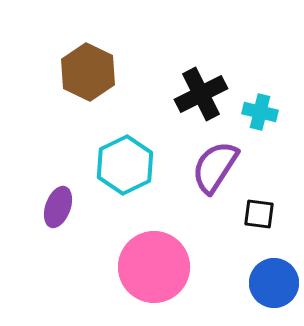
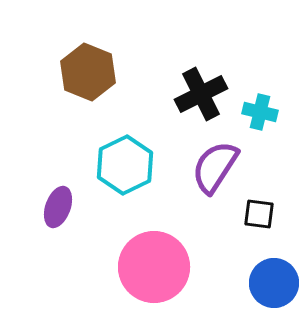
brown hexagon: rotated 4 degrees counterclockwise
